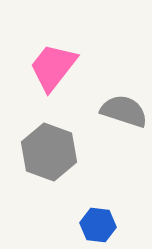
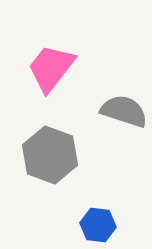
pink trapezoid: moved 2 px left, 1 px down
gray hexagon: moved 1 px right, 3 px down
